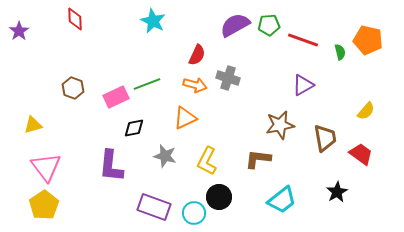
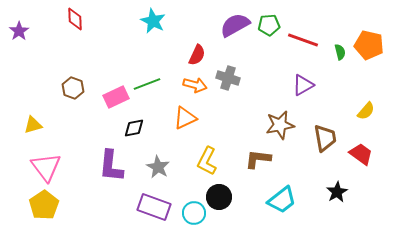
orange pentagon: moved 1 px right, 5 px down
gray star: moved 7 px left, 11 px down; rotated 15 degrees clockwise
